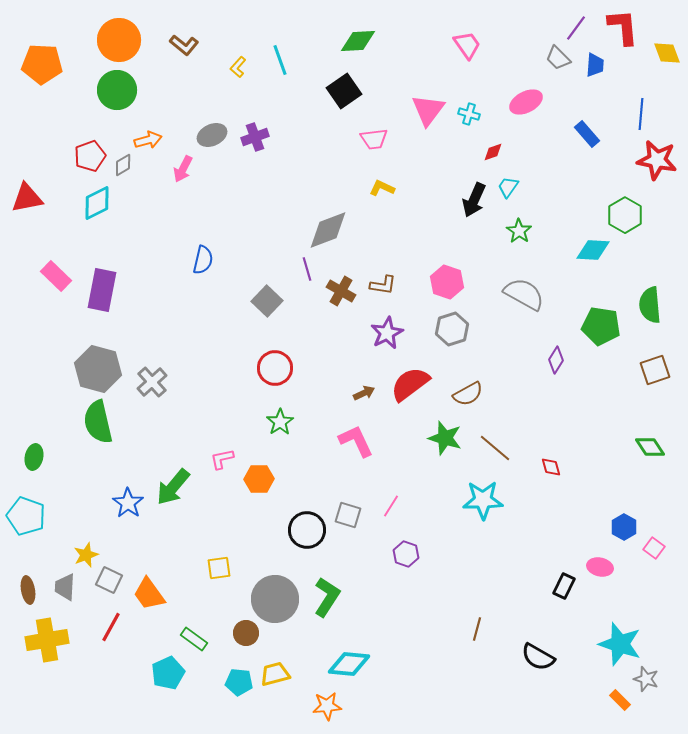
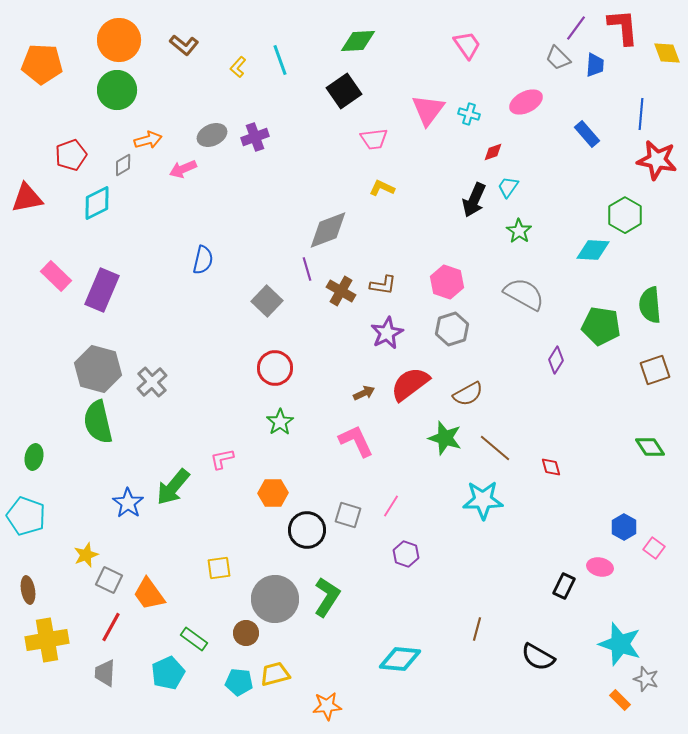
red pentagon at (90, 156): moved 19 px left, 1 px up
pink arrow at (183, 169): rotated 40 degrees clockwise
purple rectangle at (102, 290): rotated 12 degrees clockwise
orange hexagon at (259, 479): moved 14 px right, 14 px down
gray trapezoid at (65, 587): moved 40 px right, 86 px down
cyan diamond at (349, 664): moved 51 px right, 5 px up
